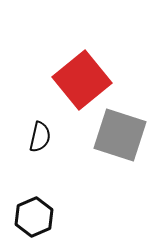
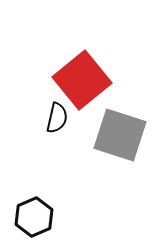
black semicircle: moved 17 px right, 19 px up
